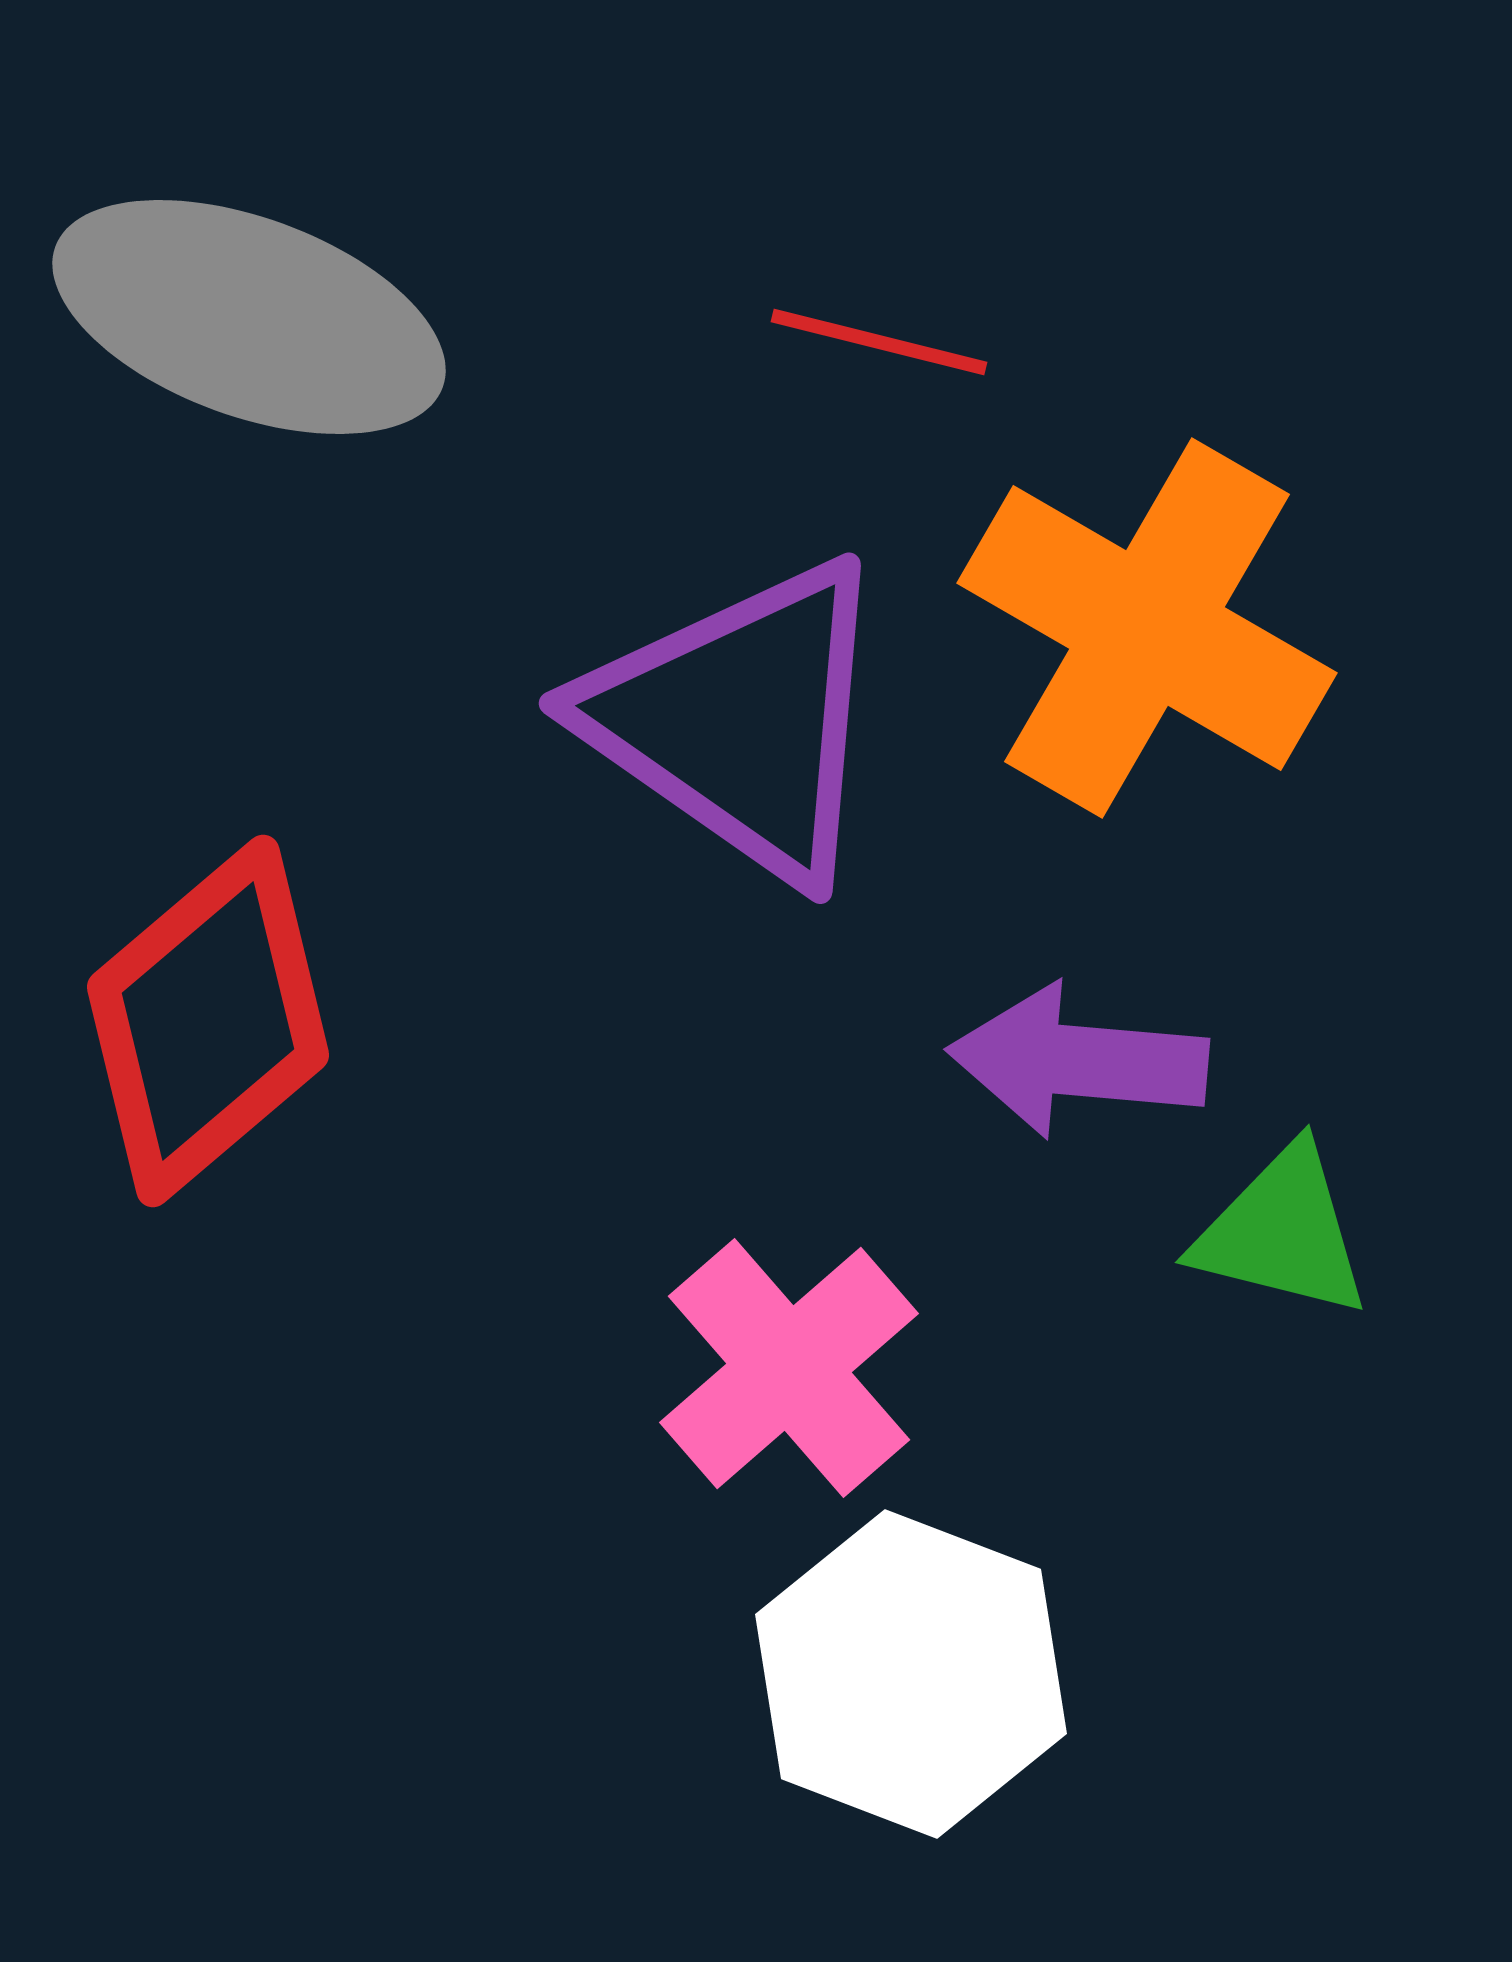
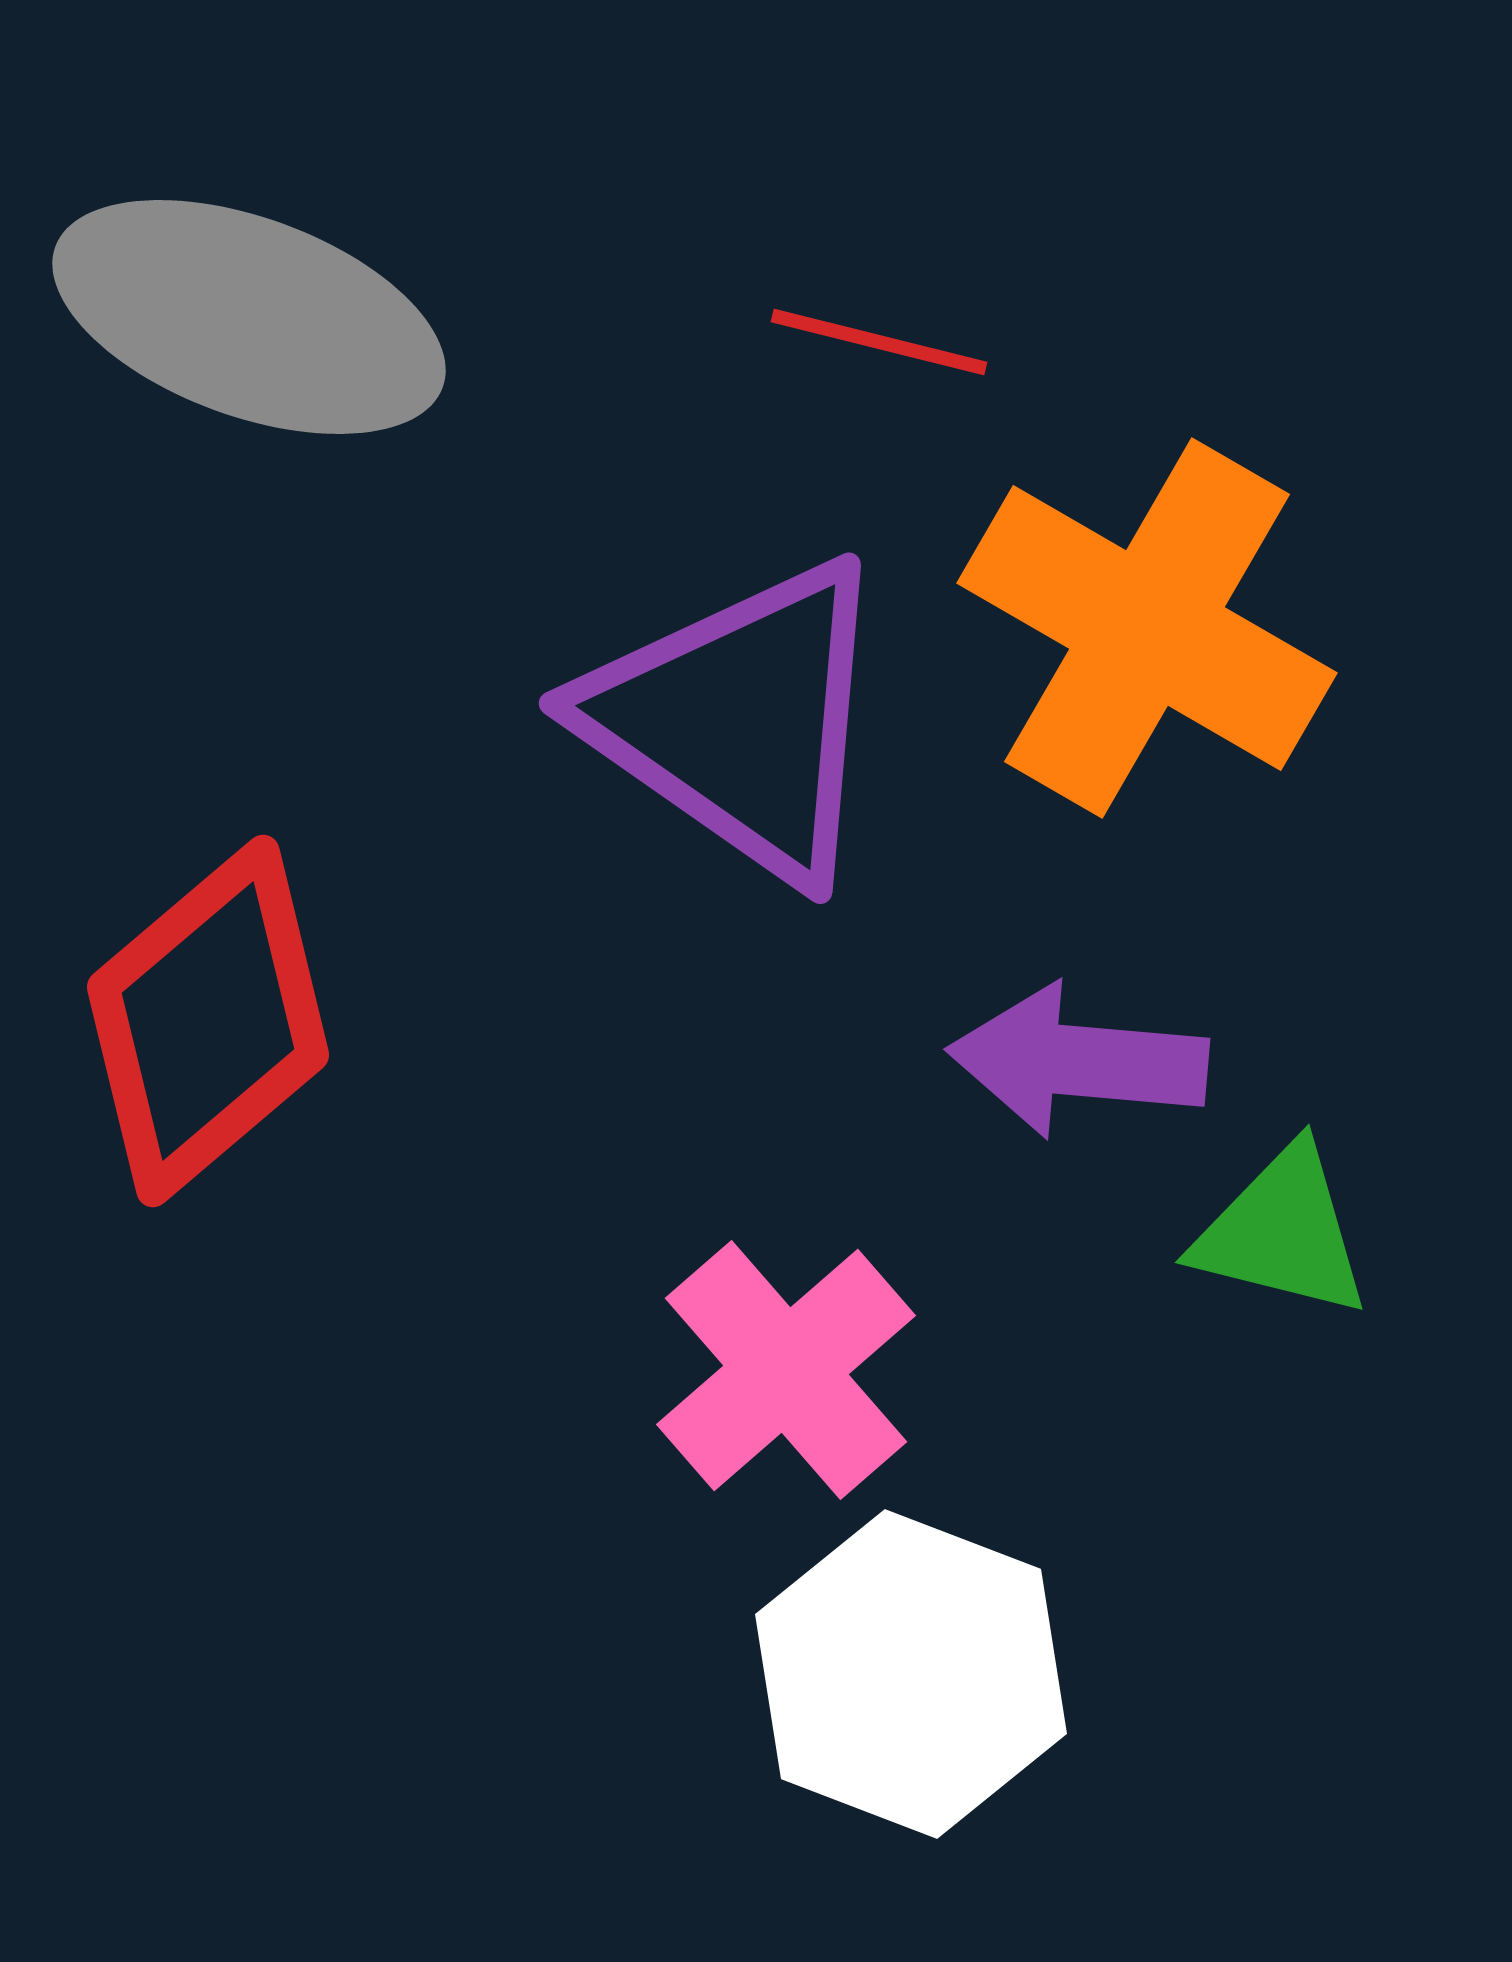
pink cross: moved 3 px left, 2 px down
